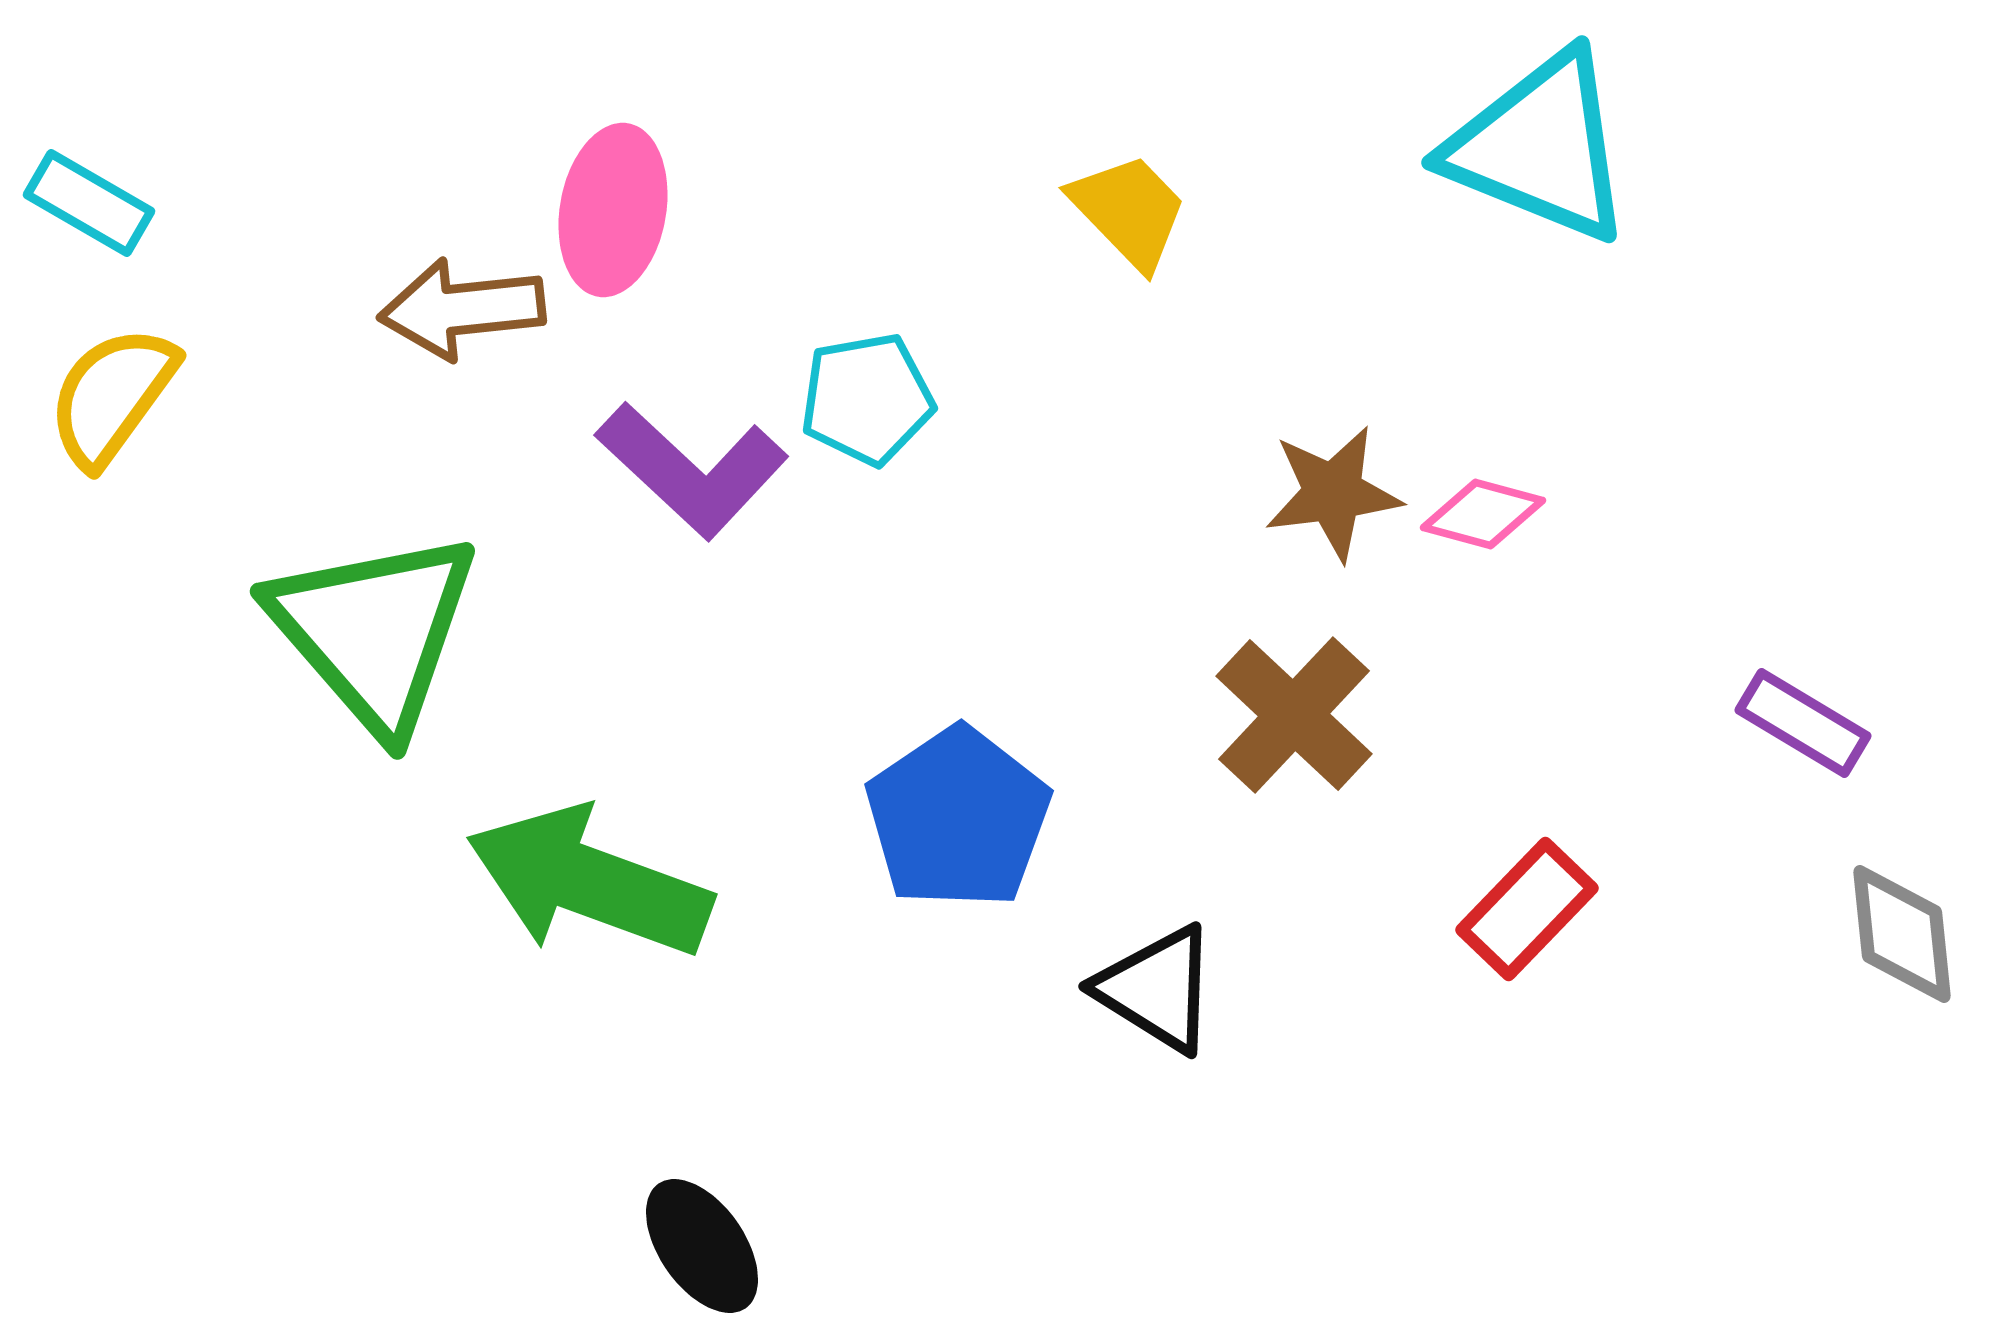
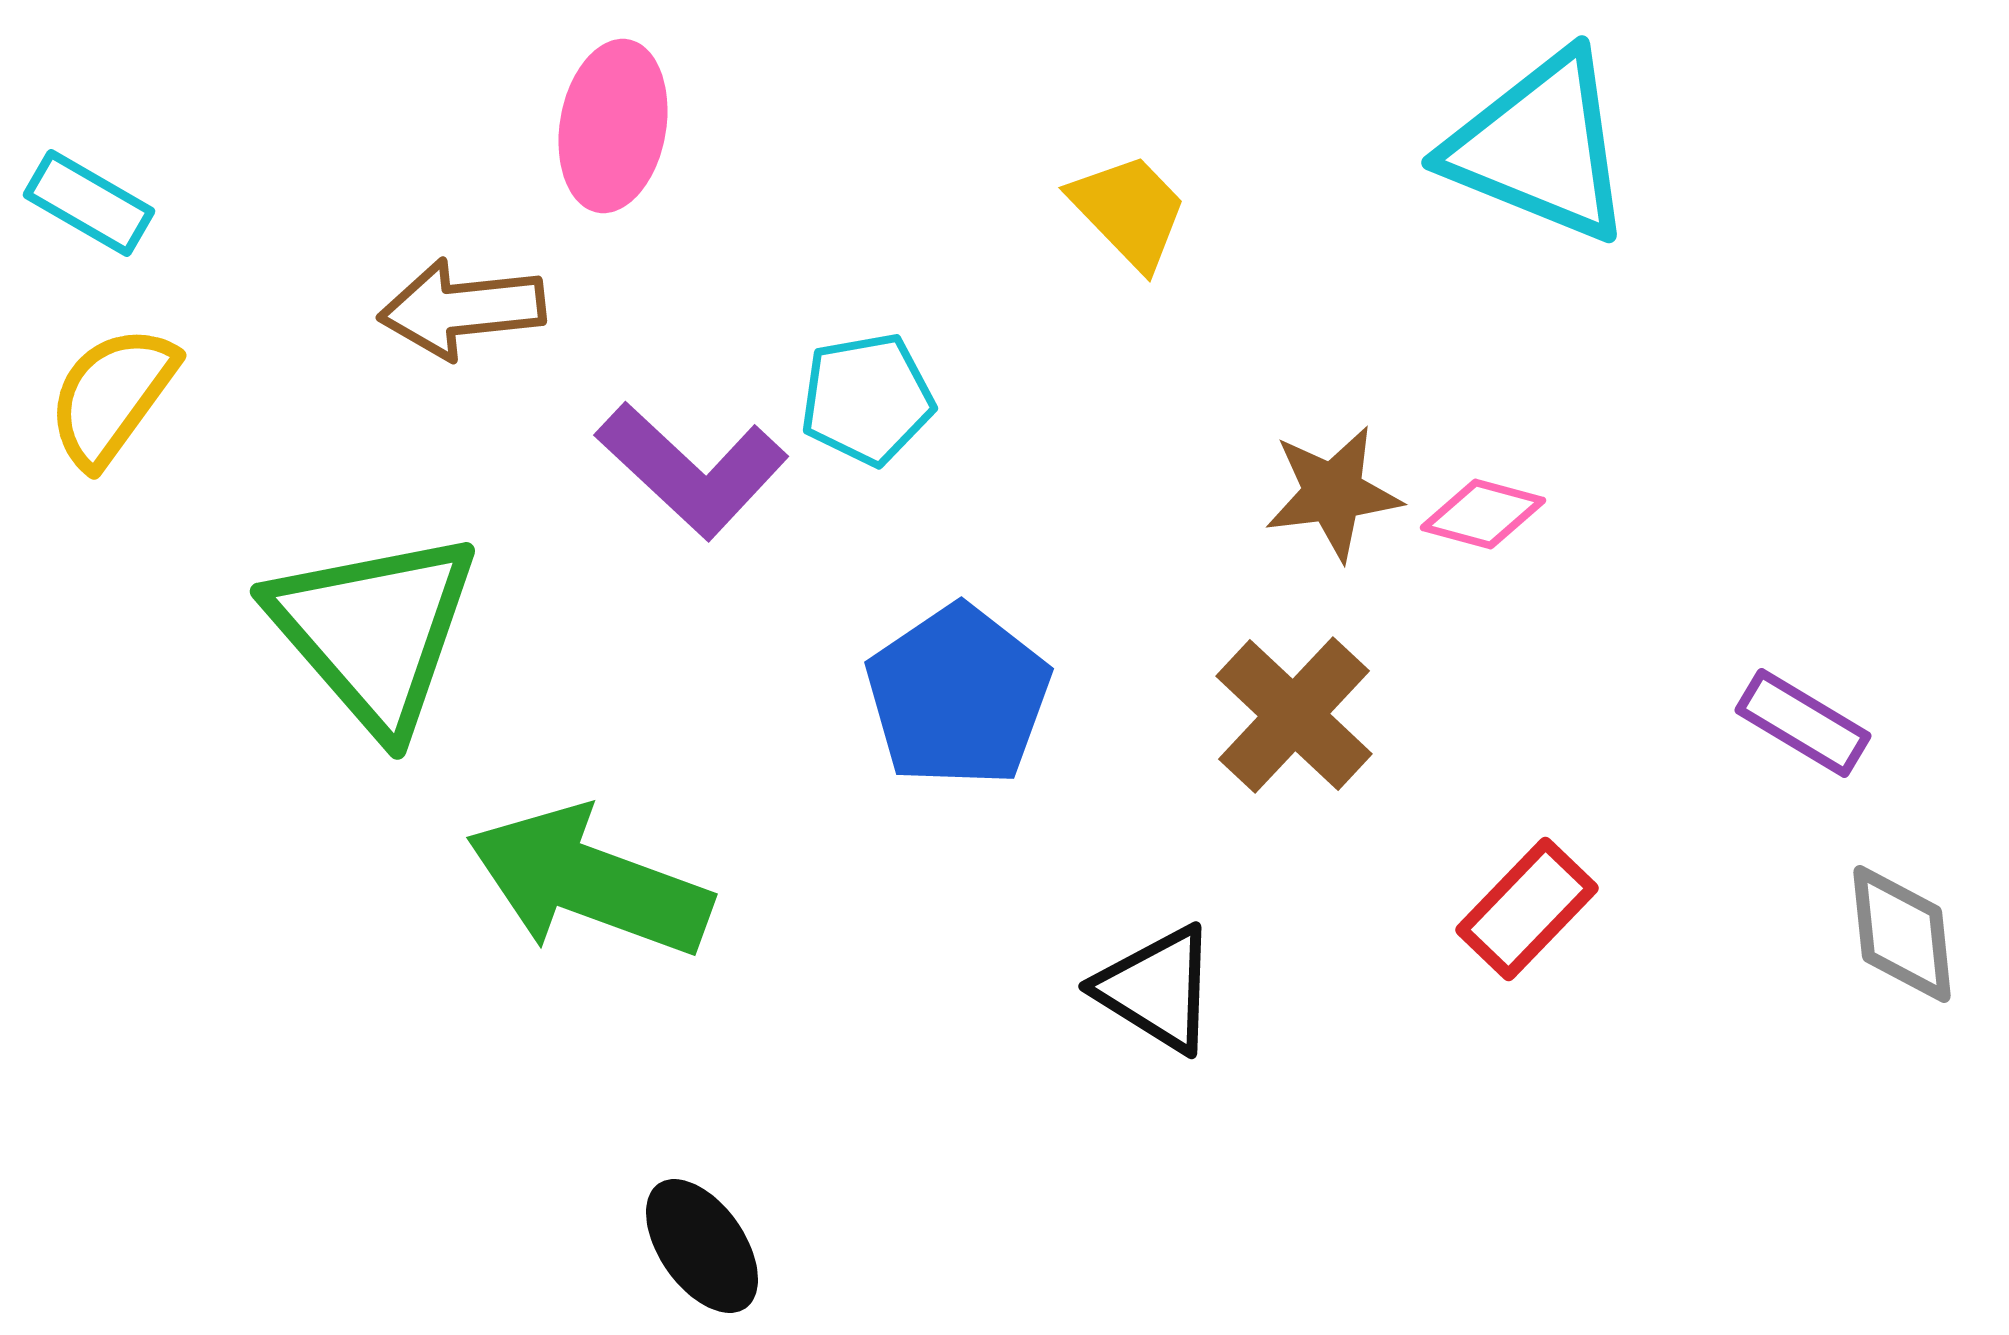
pink ellipse: moved 84 px up
blue pentagon: moved 122 px up
